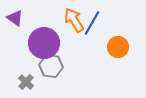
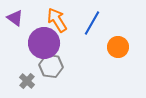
orange arrow: moved 17 px left
gray cross: moved 1 px right, 1 px up
